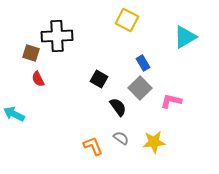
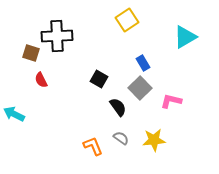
yellow square: rotated 30 degrees clockwise
red semicircle: moved 3 px right, 1 px down
yellow star: moved 2 px up
